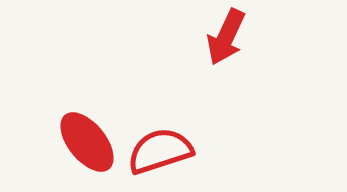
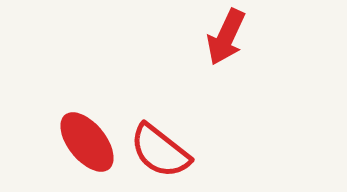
red semicircle: rotated 124 degrees counterclockwise
